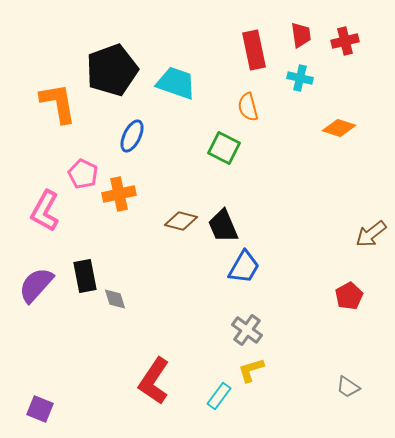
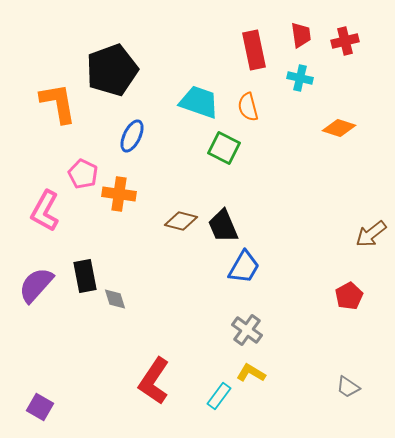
cyan trapezoid: moved 23 px right, 19 px down
orange cross: rotated 20 degrees clockwise
yellow L-shape: moved 3 px down; rotated 48 degrees clockwise
purple square: moved 2 px up; rotated 8 degrees clockwise
